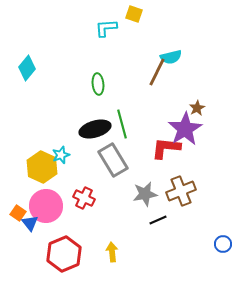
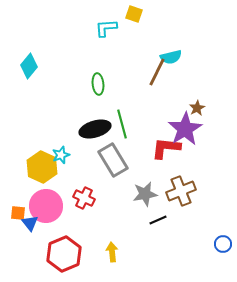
cyan diamond: moved 2 px right, 2 px up
orange square: rotated 28 degrees counterclockwise
